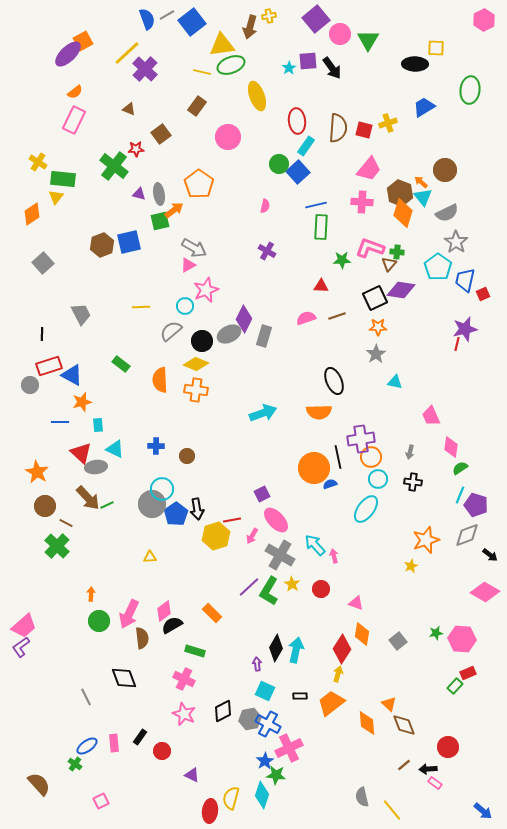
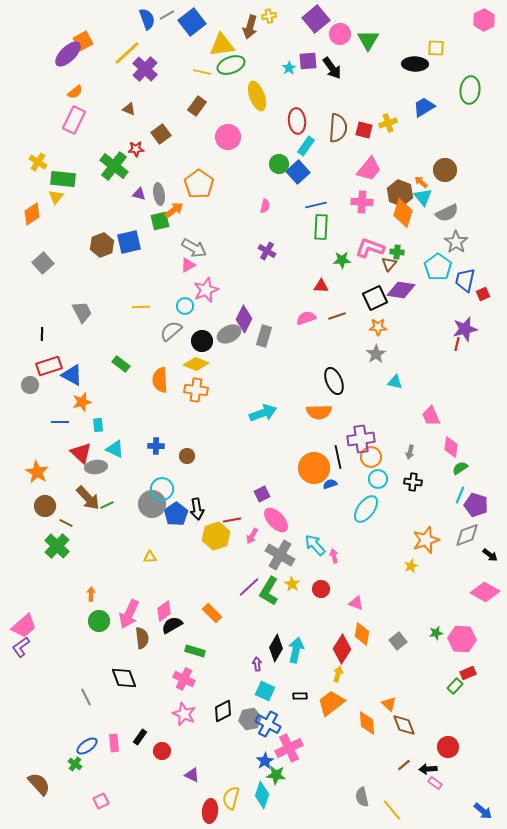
gray trapezoid at (81, 314): moved 1 px right, 2 px up
